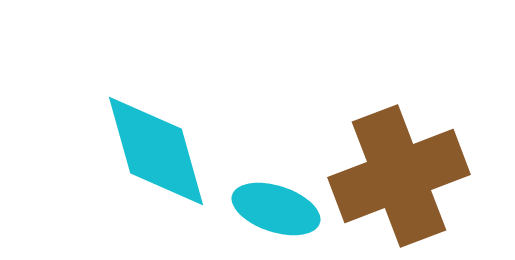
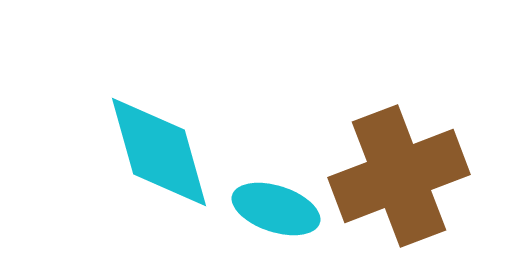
cyan diamond: moved 3 px right, 1 px down
